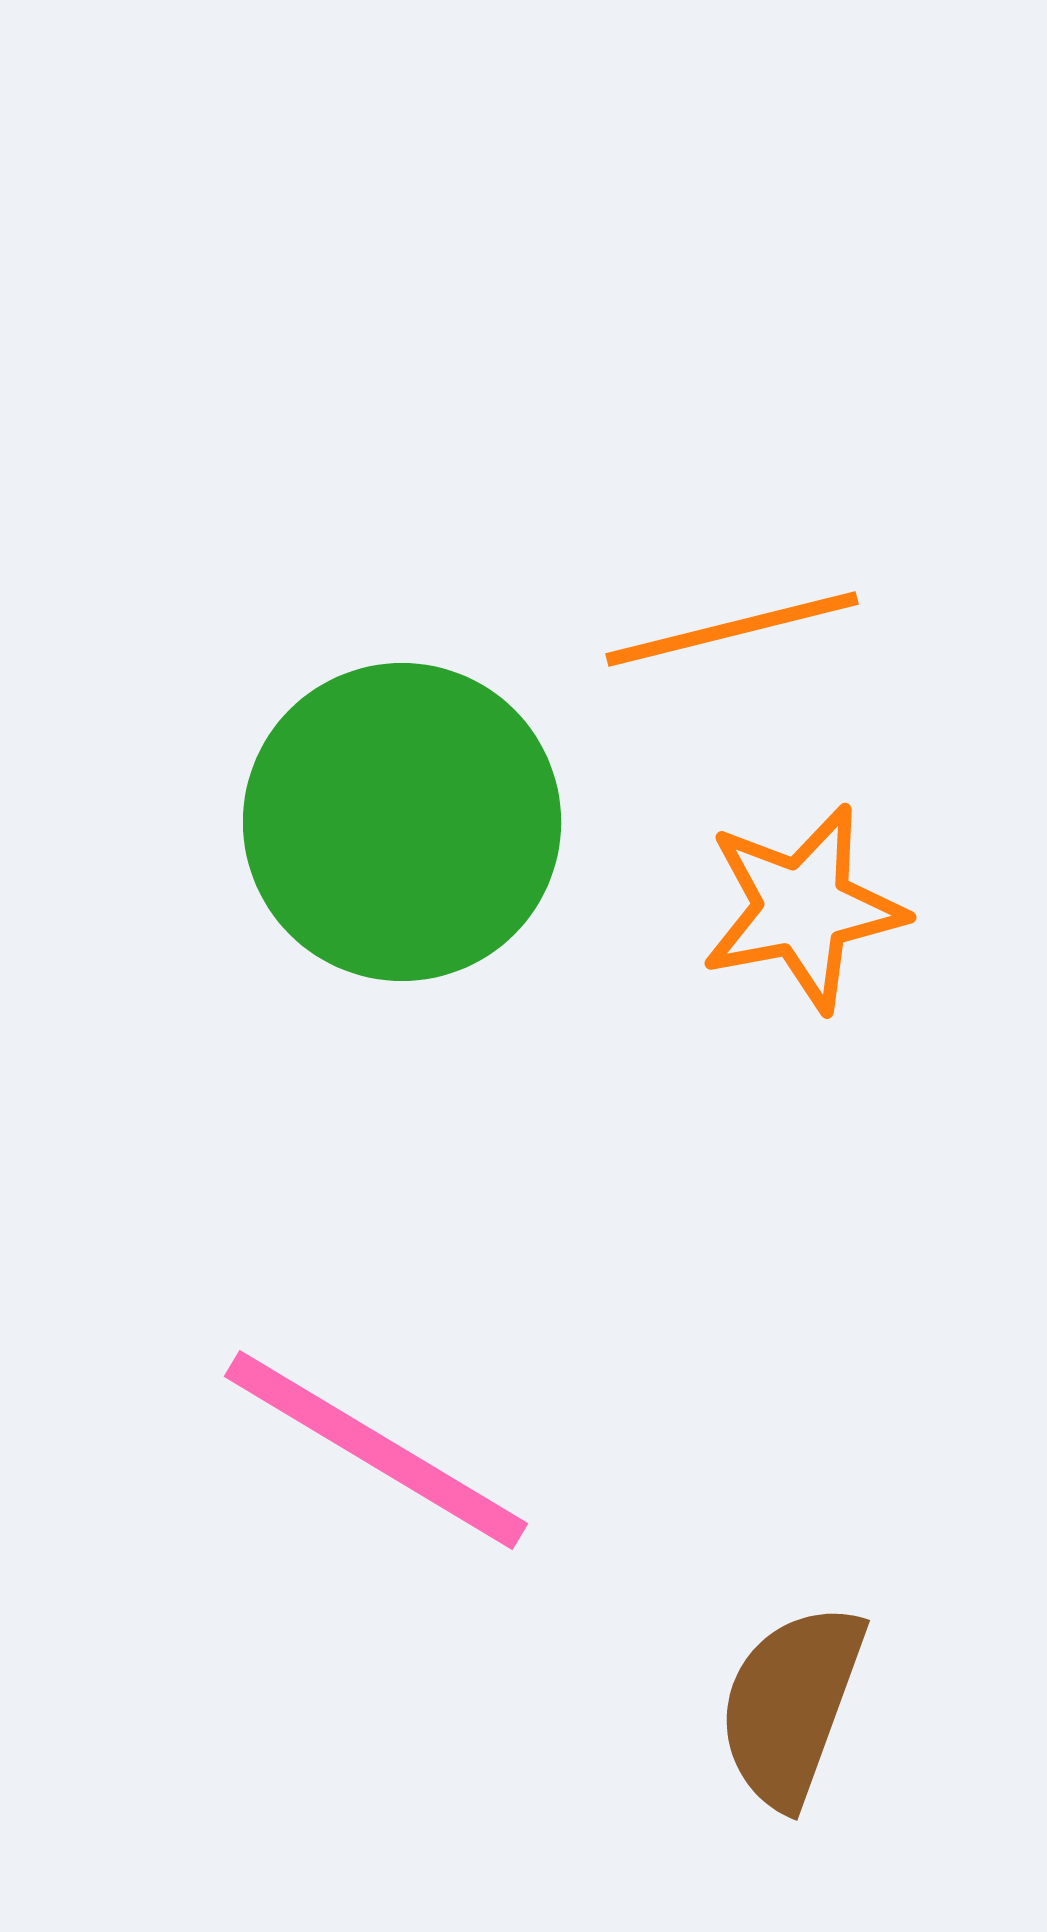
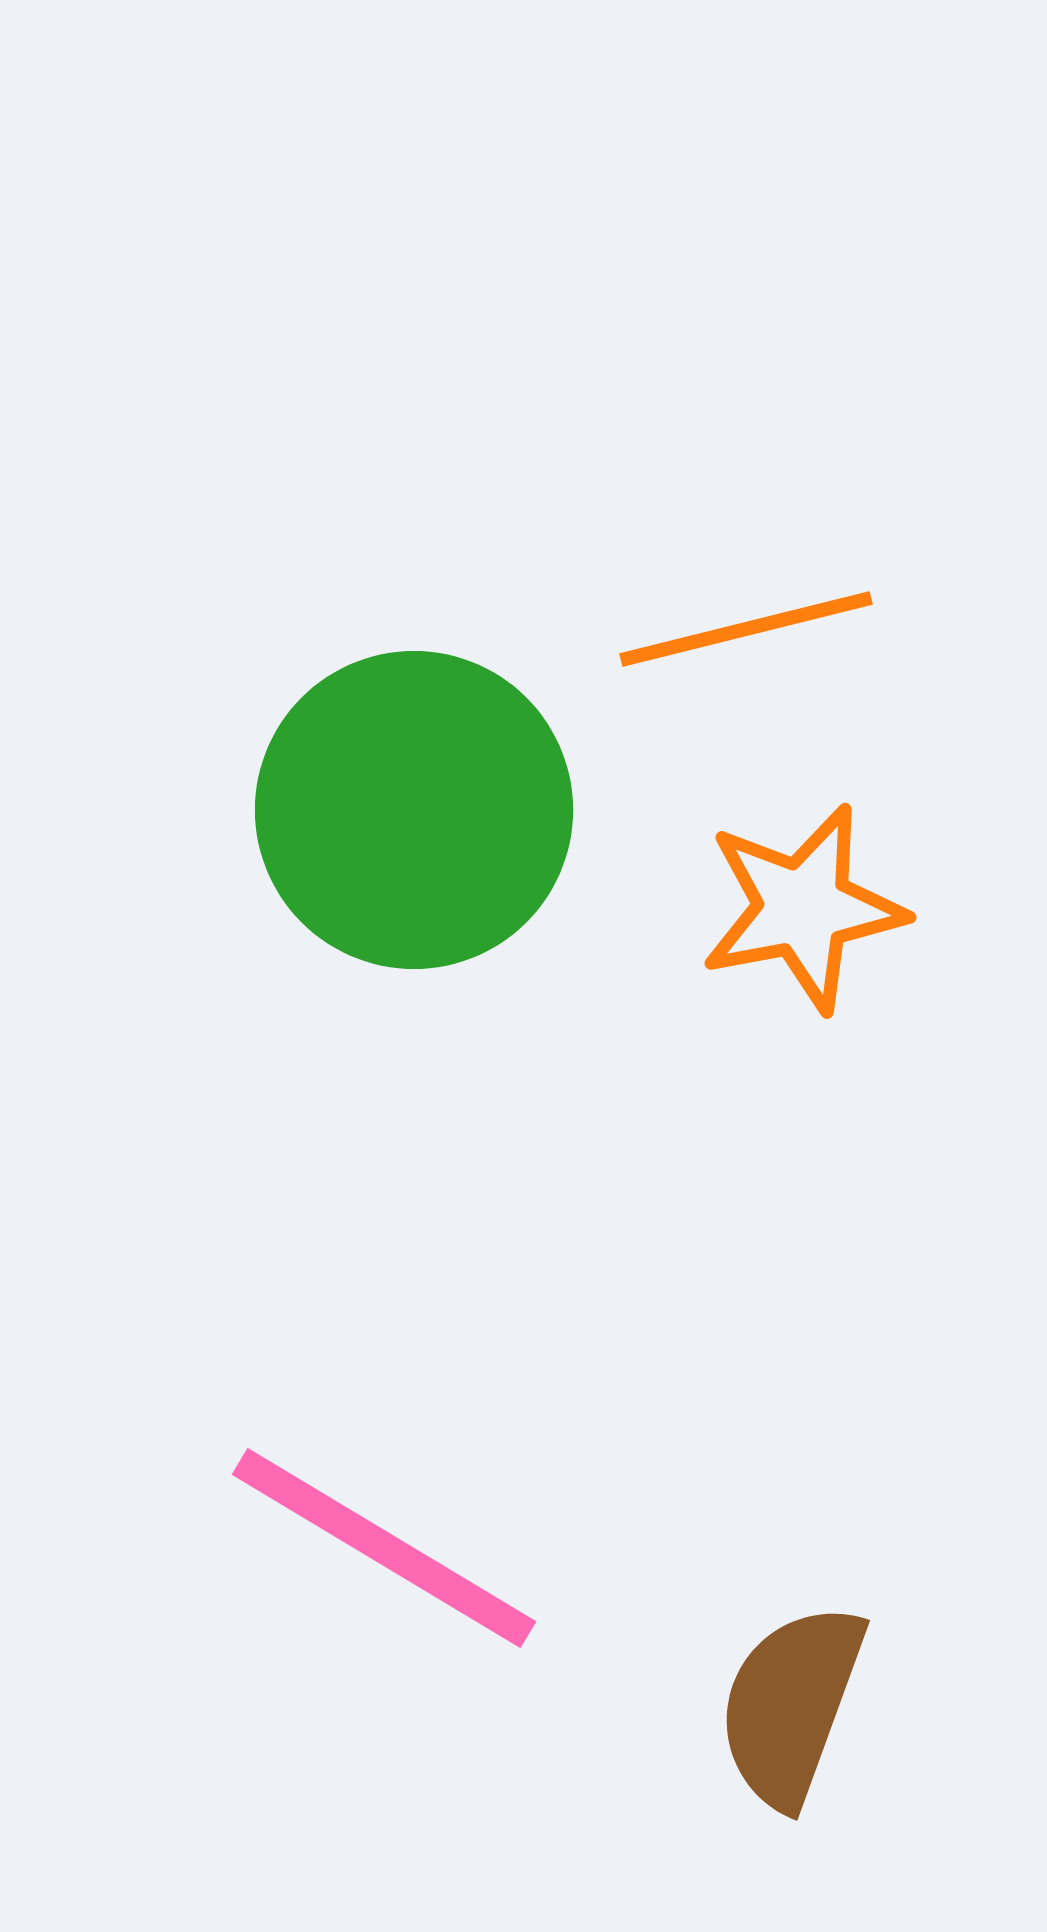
orange line: moved 14 px right
green circle: moved 12 px right, 12 px up
pink line: moved 8 px right, 98 px down
